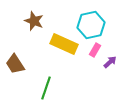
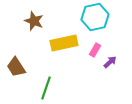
cyan hexagon: moved 4 px right, 8 px up
yellow rectangle: moved 1 px up; rotated 36 degrees counterclockwise
brown trapezoid: moved 1 px right, 3 px down
